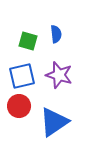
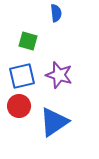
blue semicircle: moved 21 px up
